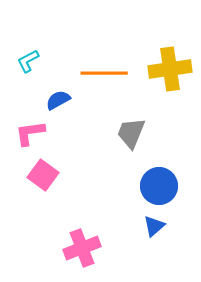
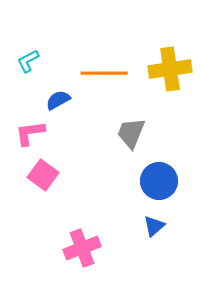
blue circle: moved 5 px up
